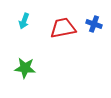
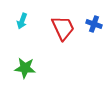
cyan arrow: moved 2 px left
red trapezoid: rotated 76 degrees clockwise
